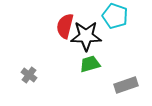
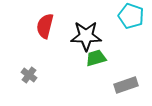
cyan pentagon: moved 16 px right
red semicircle: moved 20 px left
green trapezoid: moved 6 px right, 6 px up
